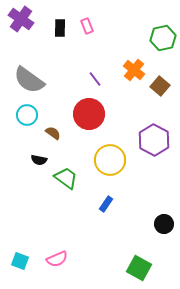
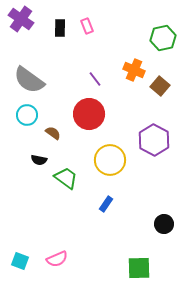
orange cross: rotated 15 degrees counterclockwise
green square: rotated 30 degrees counterclockwise
